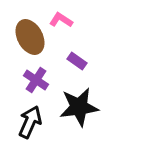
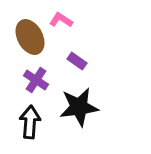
black arrow: rotated 20 degrees counterclockwise
